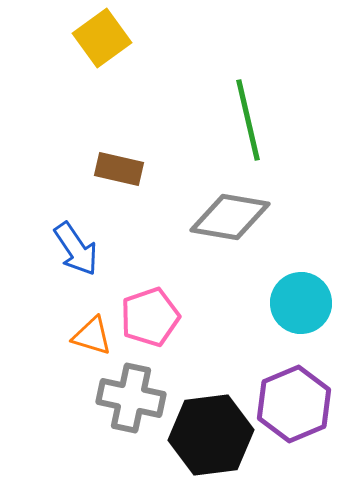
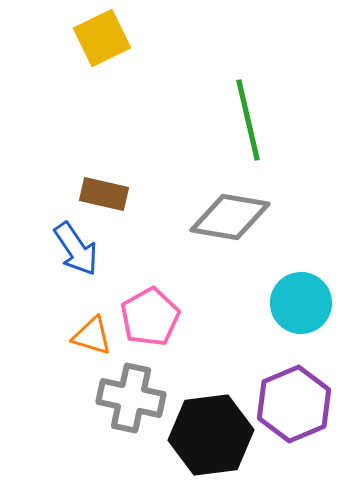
yellow square: rotated 10 degrees clockwise
brown rectangle: moved 15 px left, 25 px down
pink pentagon: rotated 10 degrees counterclockwise
